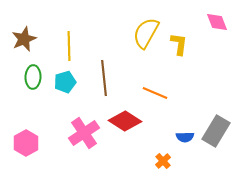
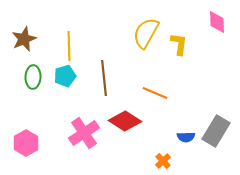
pink diamond: rotated 20 degrees clockwise
cyan pentagon: moved 6 px up
blue semicircle: moved 1 px right
